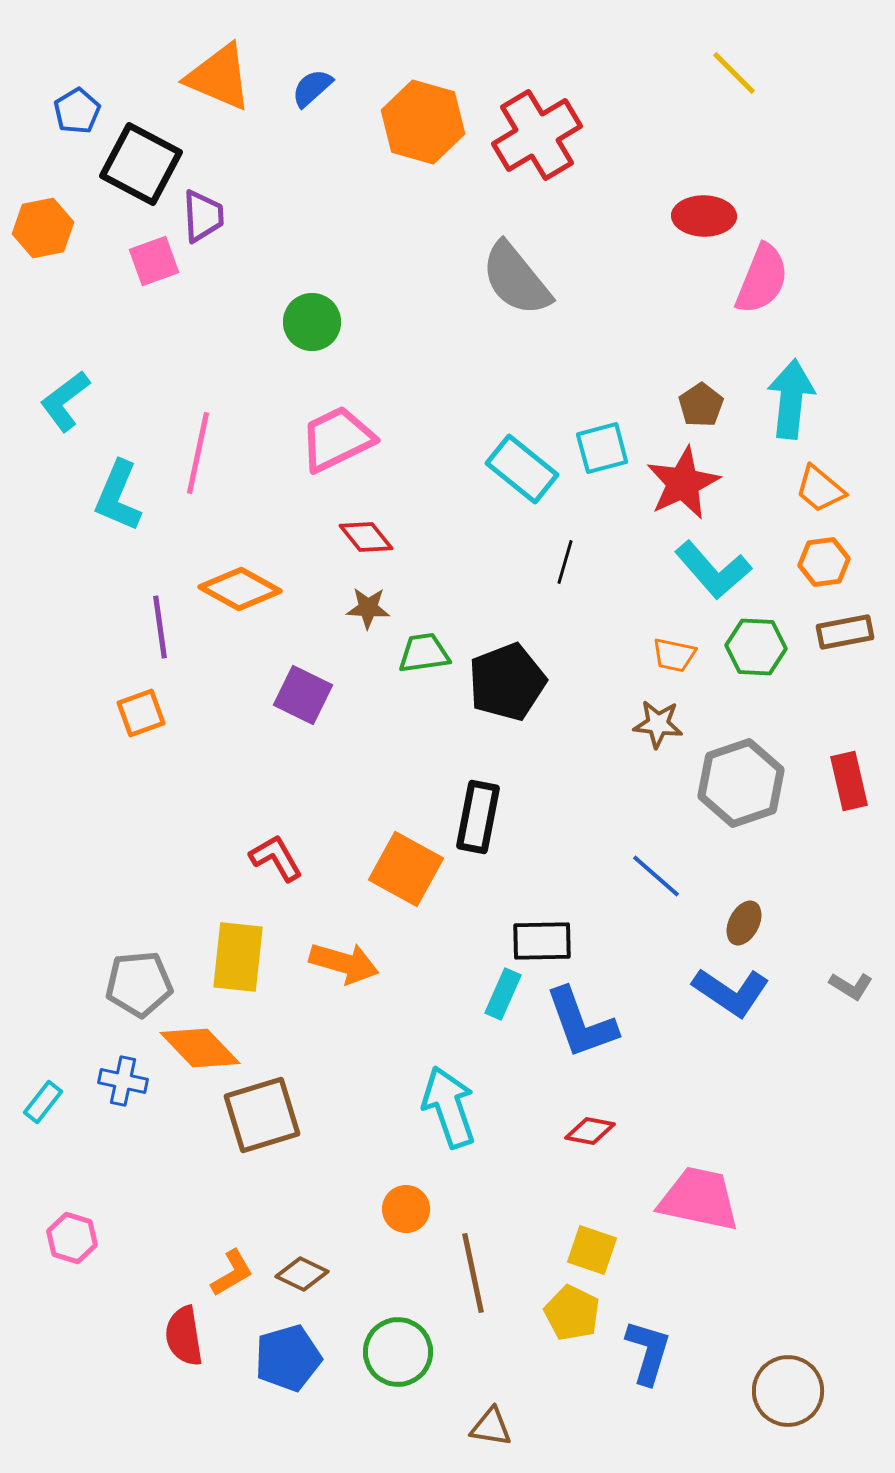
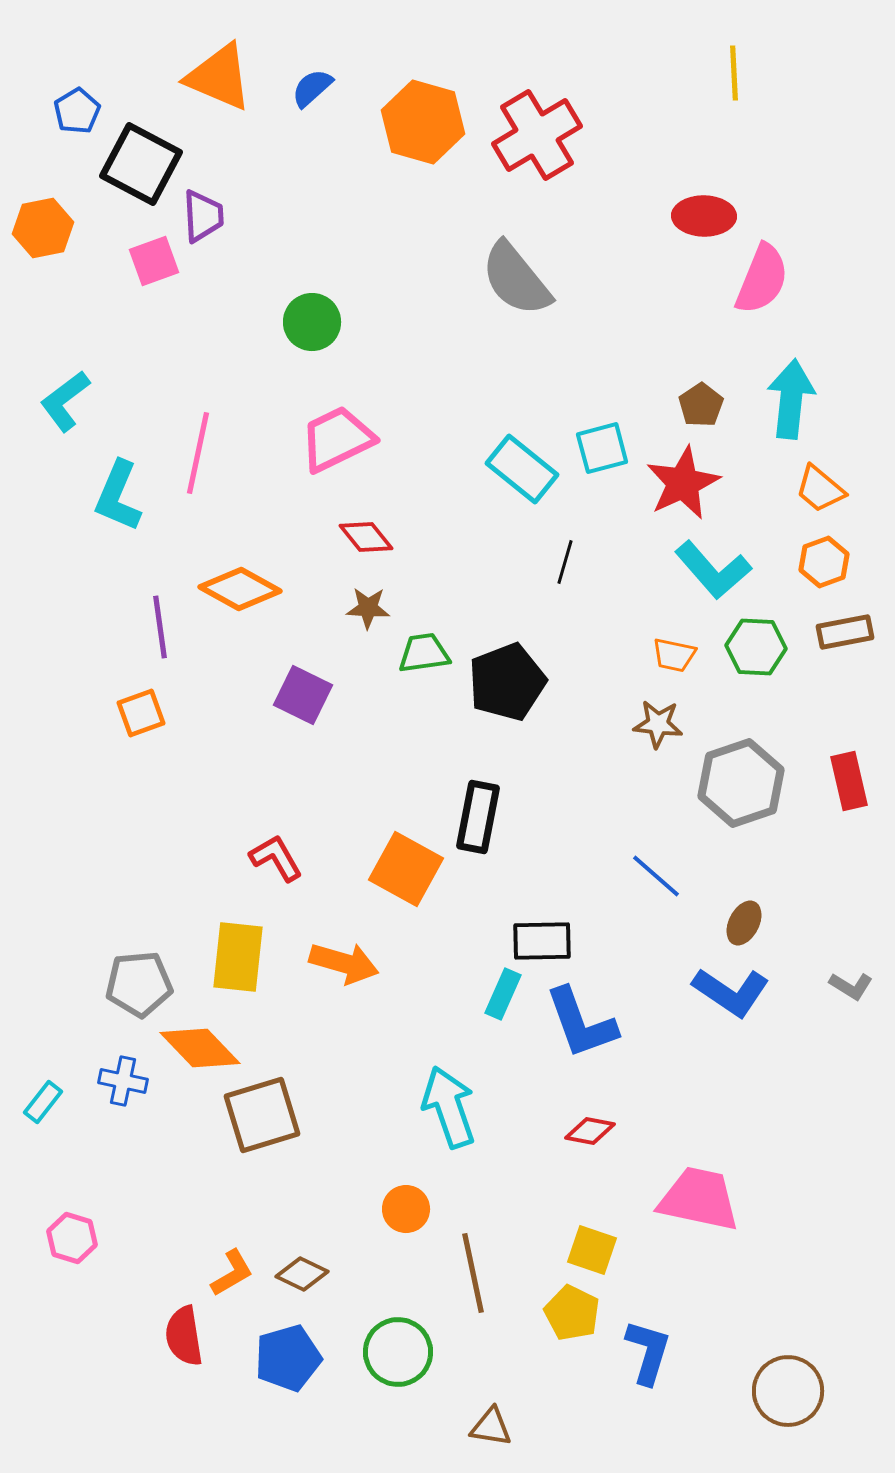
yellow line at (734, 73): rotated 42 degrees clockwise
orange hexagon at (824, 562): rotated 12 degrees counterclockwise
